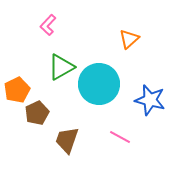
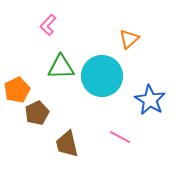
green triangle: rotated 28 degrees clockwise
cyan circle: moved 3 px right, 8 px up
blue star: rotated 16 degrees clockwise
brown trapezoid: moved 4 px down; rotated 32 degrees counterclockwise
